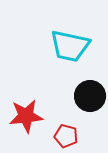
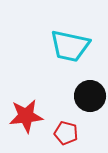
red pentagon: moved 3 px up
